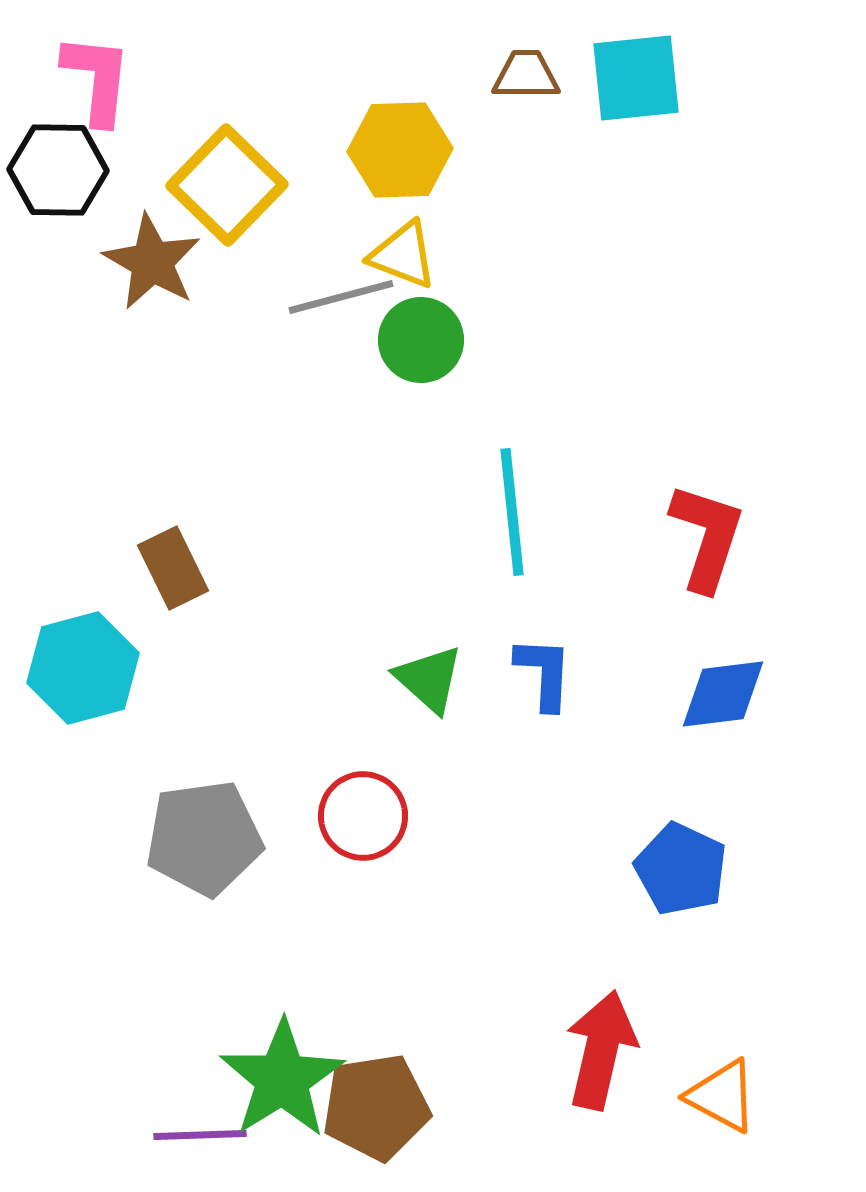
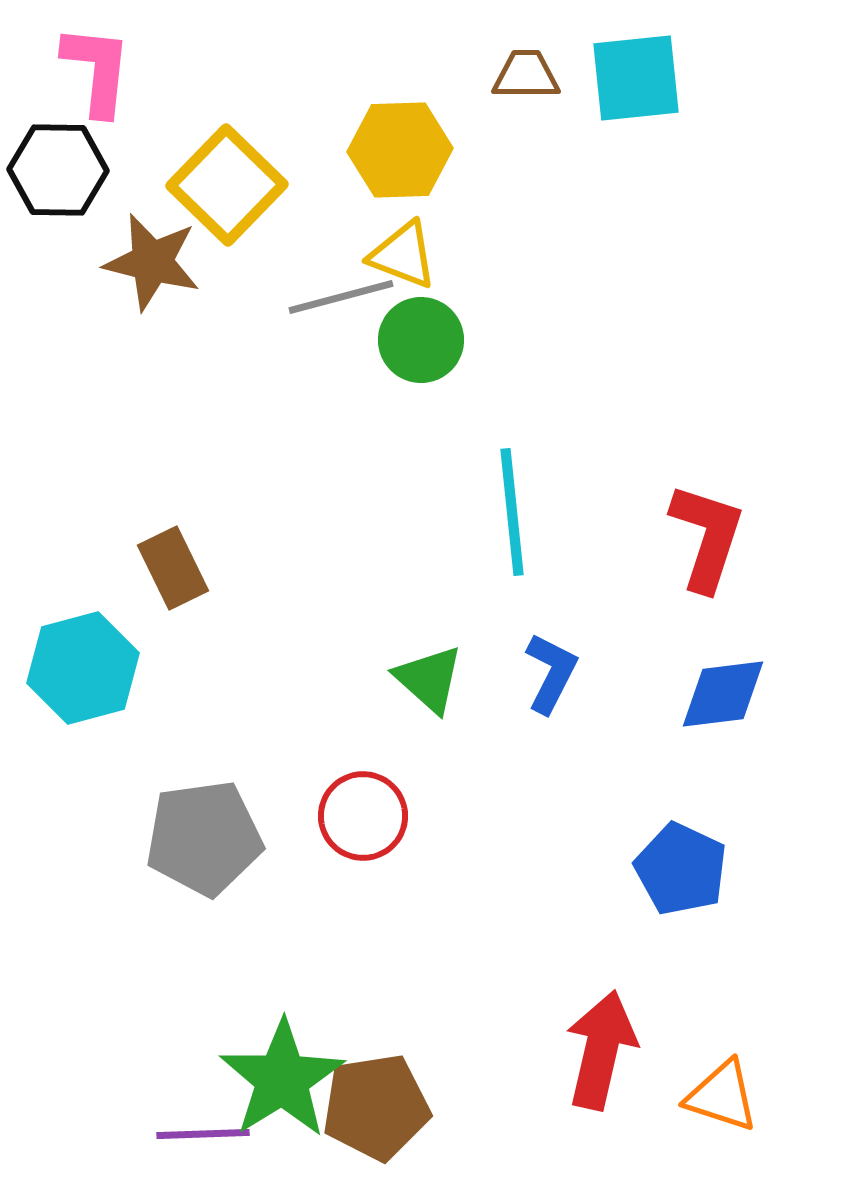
pink L-shape: moved 9 px up
brown star: rotated 16 degrees counterclockwise
blue L-shape: moved 7 px right; rotated 24 degrees clockwise
orange triangle: rotated 10 degrees counterclockwise
purple line: moved 3 px right, 1 px up
